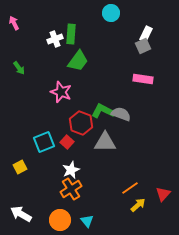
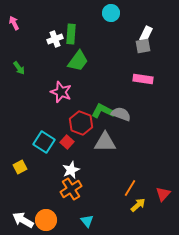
gray square: rotated 14 degrees clockwise
cyan square: rotated 35 degrees counterclockwise
orange line: rotated 24 degrees counterclockwise
white arrow: moved 2 px right, 6 px down
orange circle: moved 14 px left
